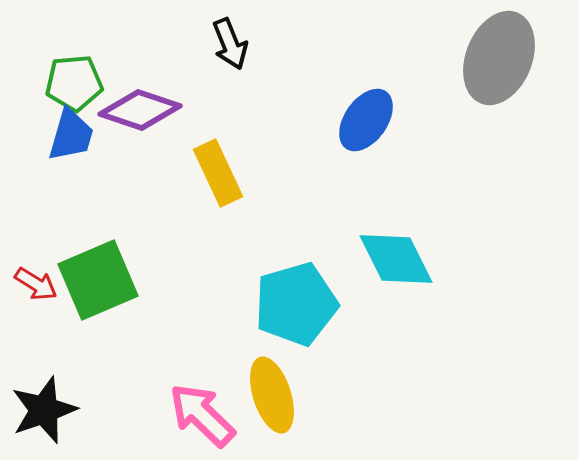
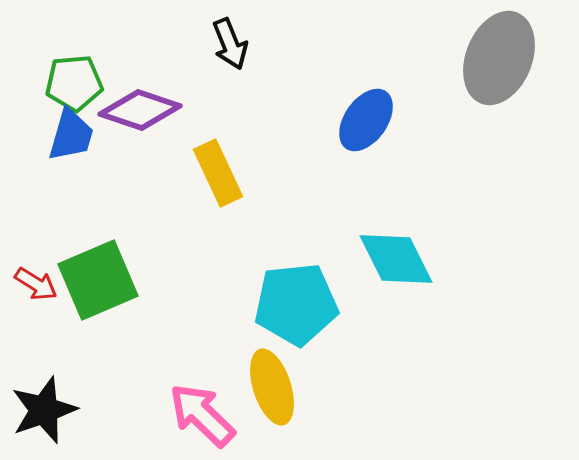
cyan pentagon: rotated 10 degrees clockwise
yellow ellipse: moved 8 px up
